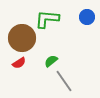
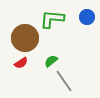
green L-shape: moved 5 px right
brown circle: moved 3 px right
red semicircle: moved 2 px right
